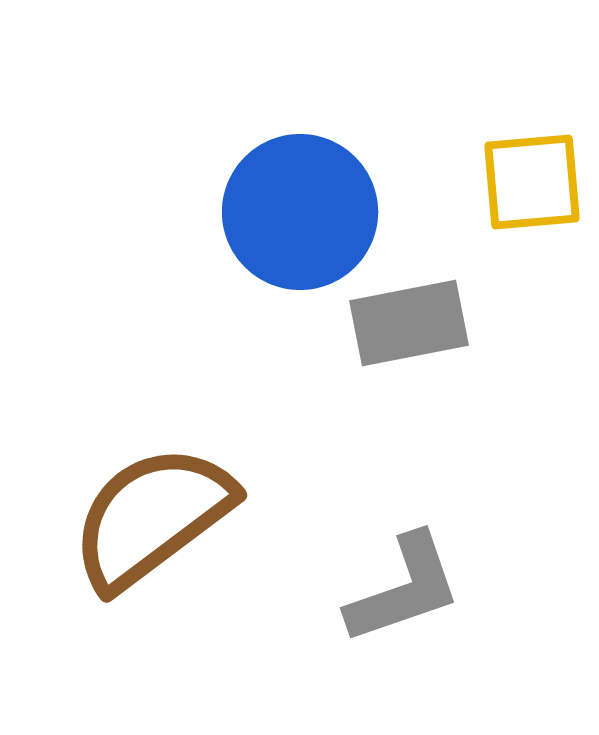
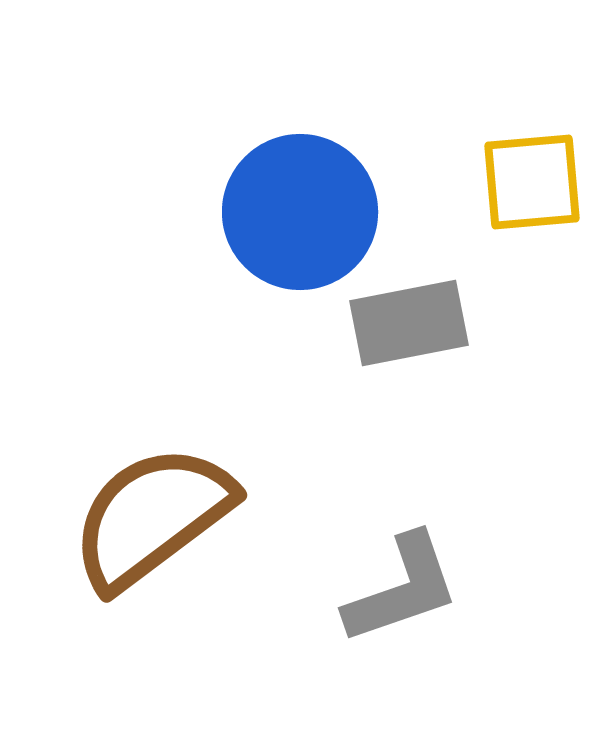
gray L-shape: moved 2 px left
